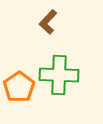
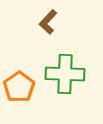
green cross: moved 6 px right, 1 px up
